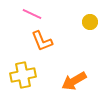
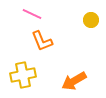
yellow circle: moved 1 px right, 2 px up
